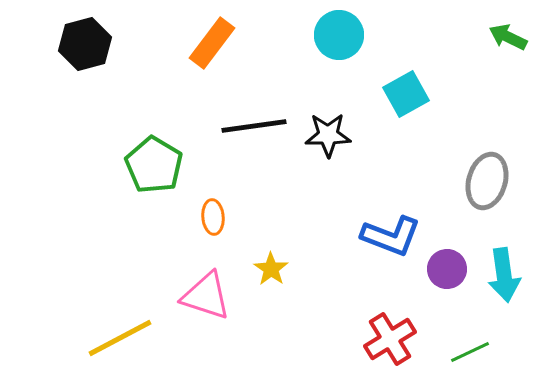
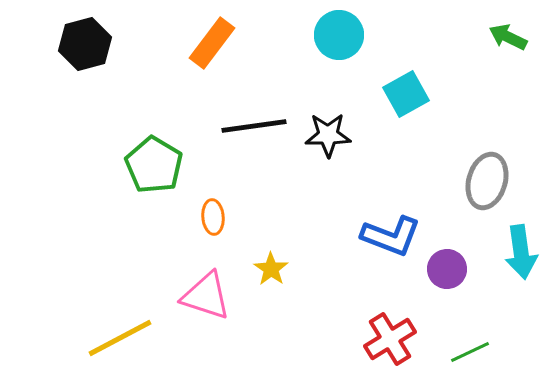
cyan arrow: moved 17 px right, 23 px up
